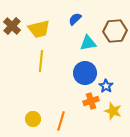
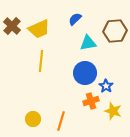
yellow trapezoid: rotated 10 degrees counterclockwise
